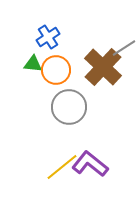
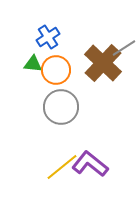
brown cross: moved 4 px up
gray circle: moved 8 px left
